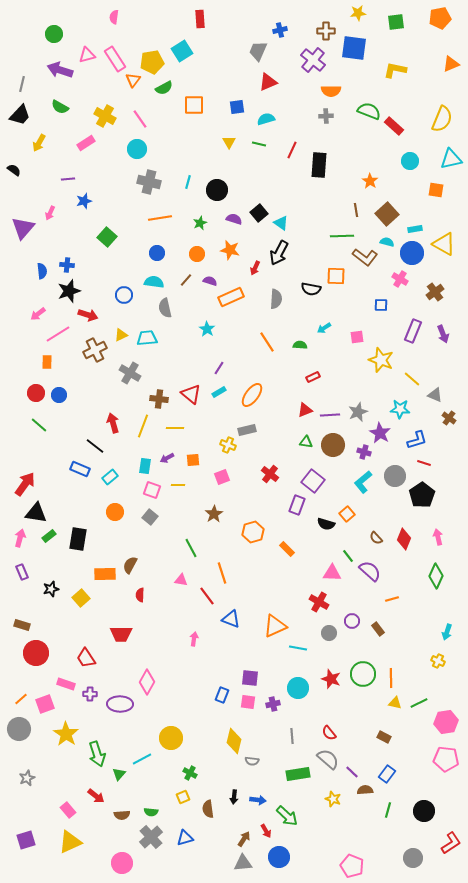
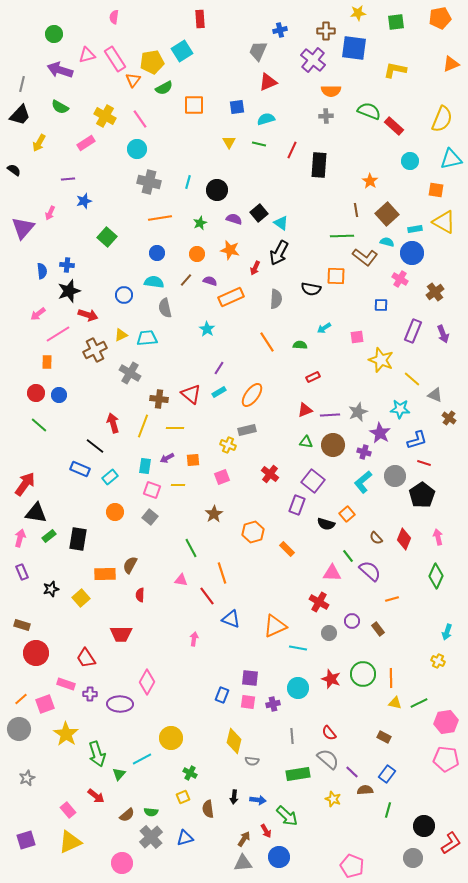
yellow triangle at (444, 244): moved 22 px up
black circle at (424, 811): moved 15 px down
brown semicircle at (122, 815): moved 5 px right; rotated 35 degrees counterclockwise
